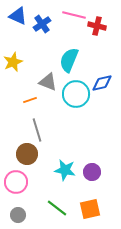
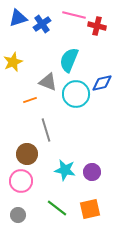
blue triangle: moved 2 px down; rotated 42 degrees counterclockwise
gray line: moved 9 px right
pink circle: moved 5 px right, 1 px up
